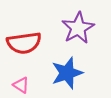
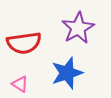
pink triangle: moved 1 px left, 1 px up
